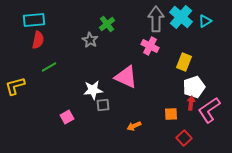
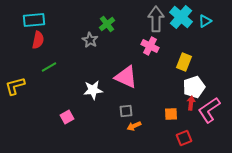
gray square: moved 23 px right, 6 px down
red square: rotated 21 degrees clockwise
